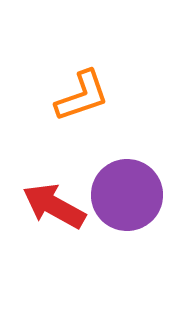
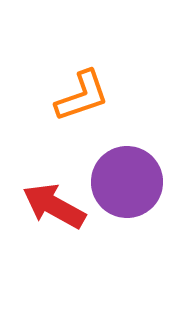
purple circle: moved 13 px up
